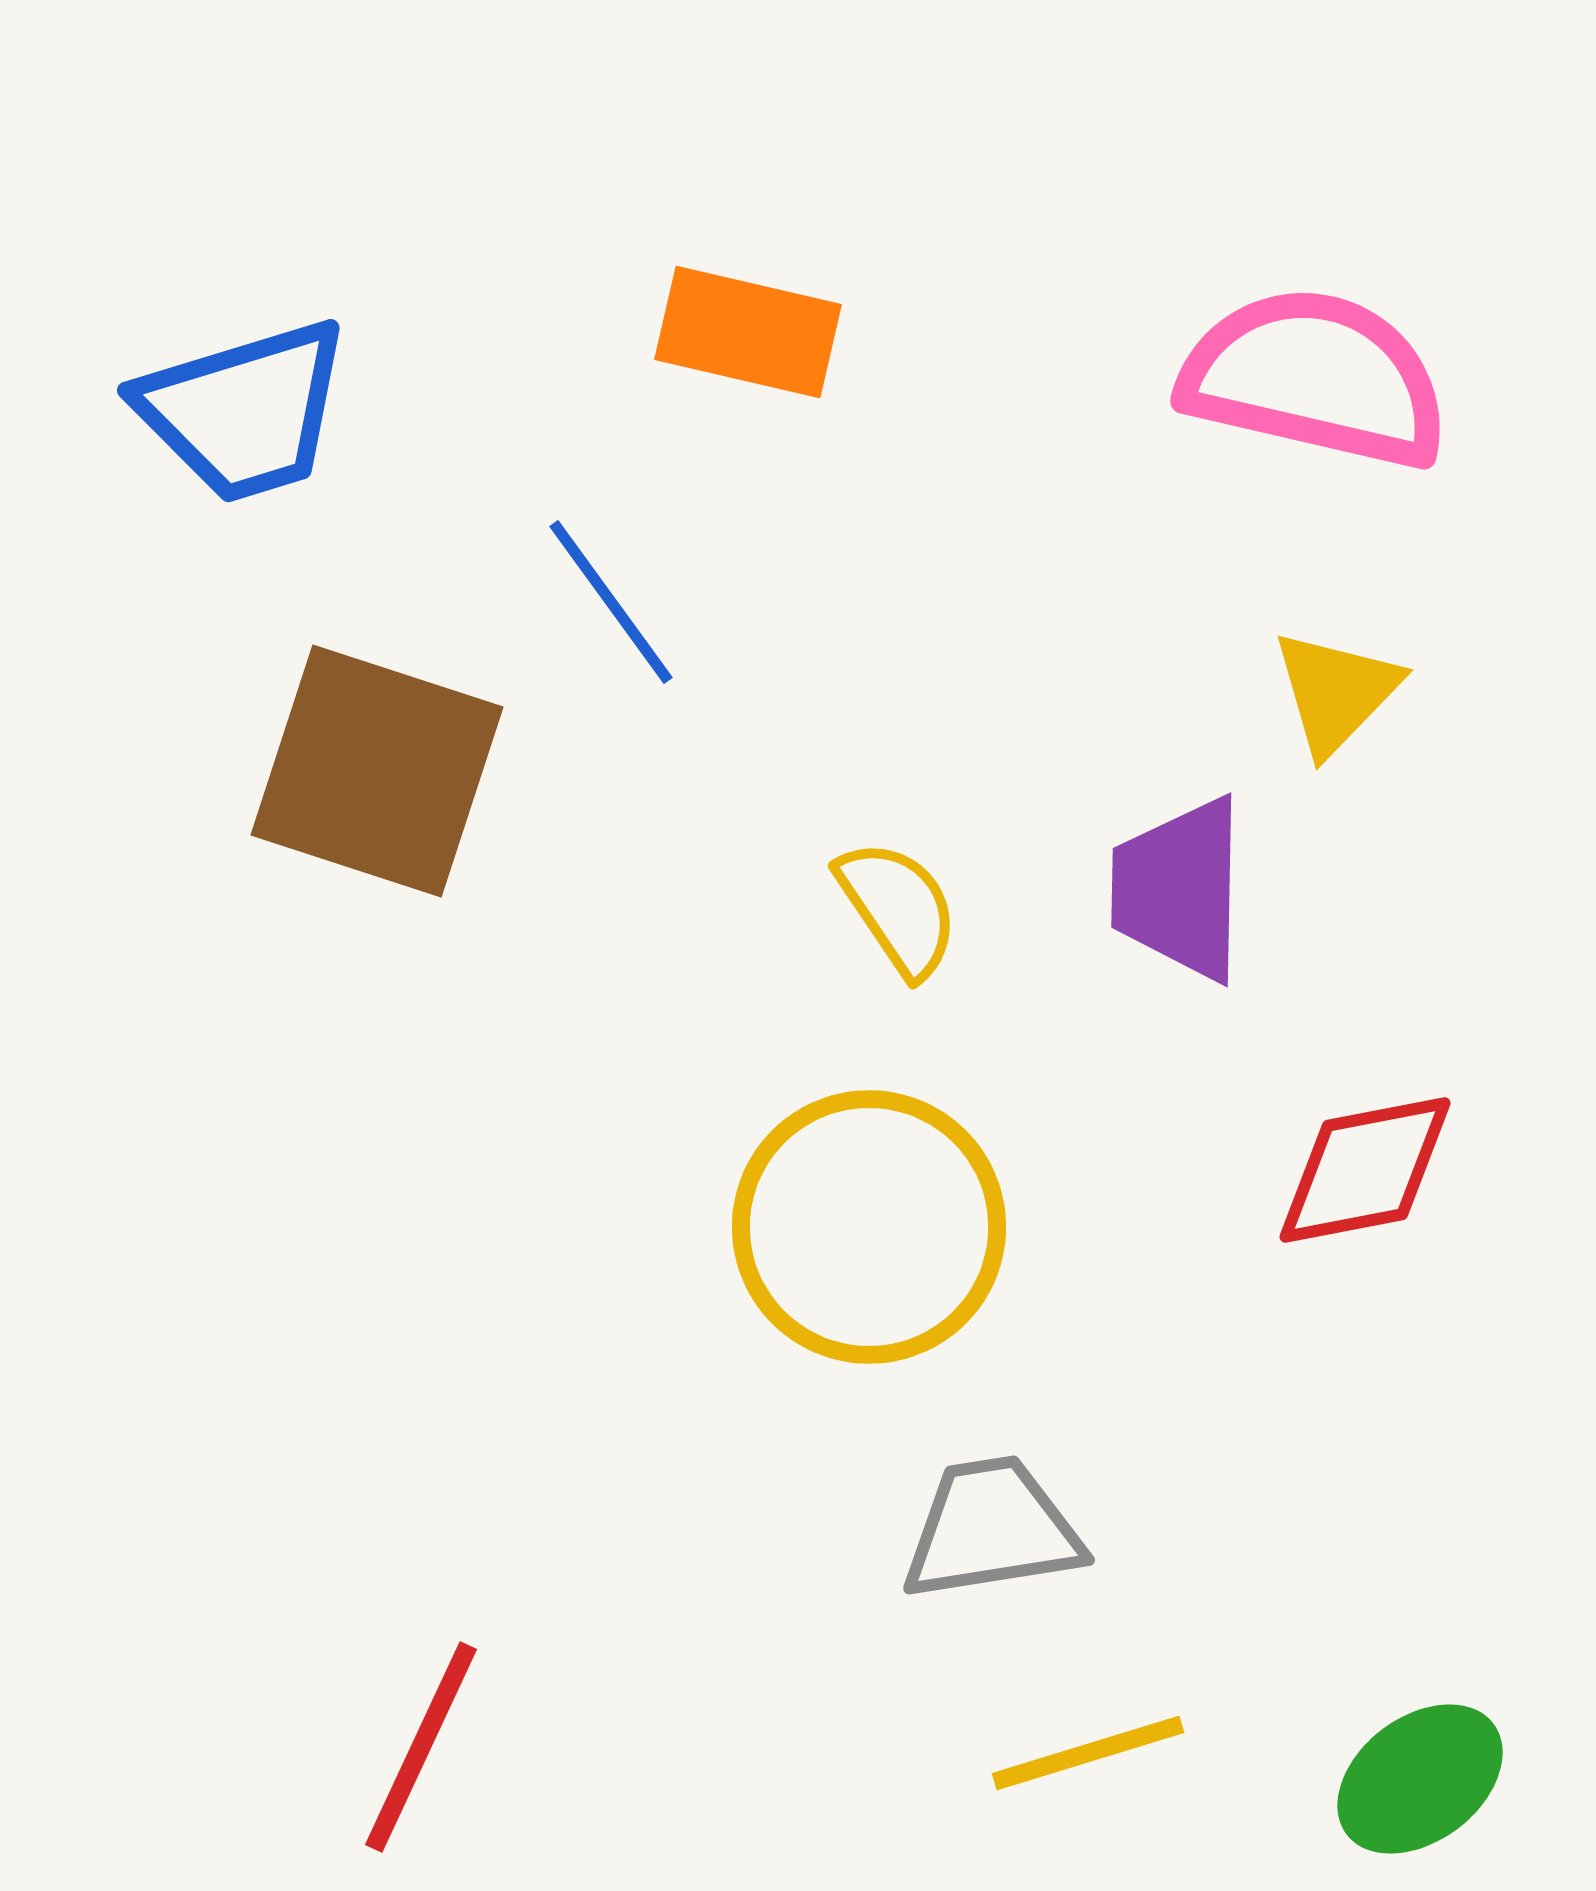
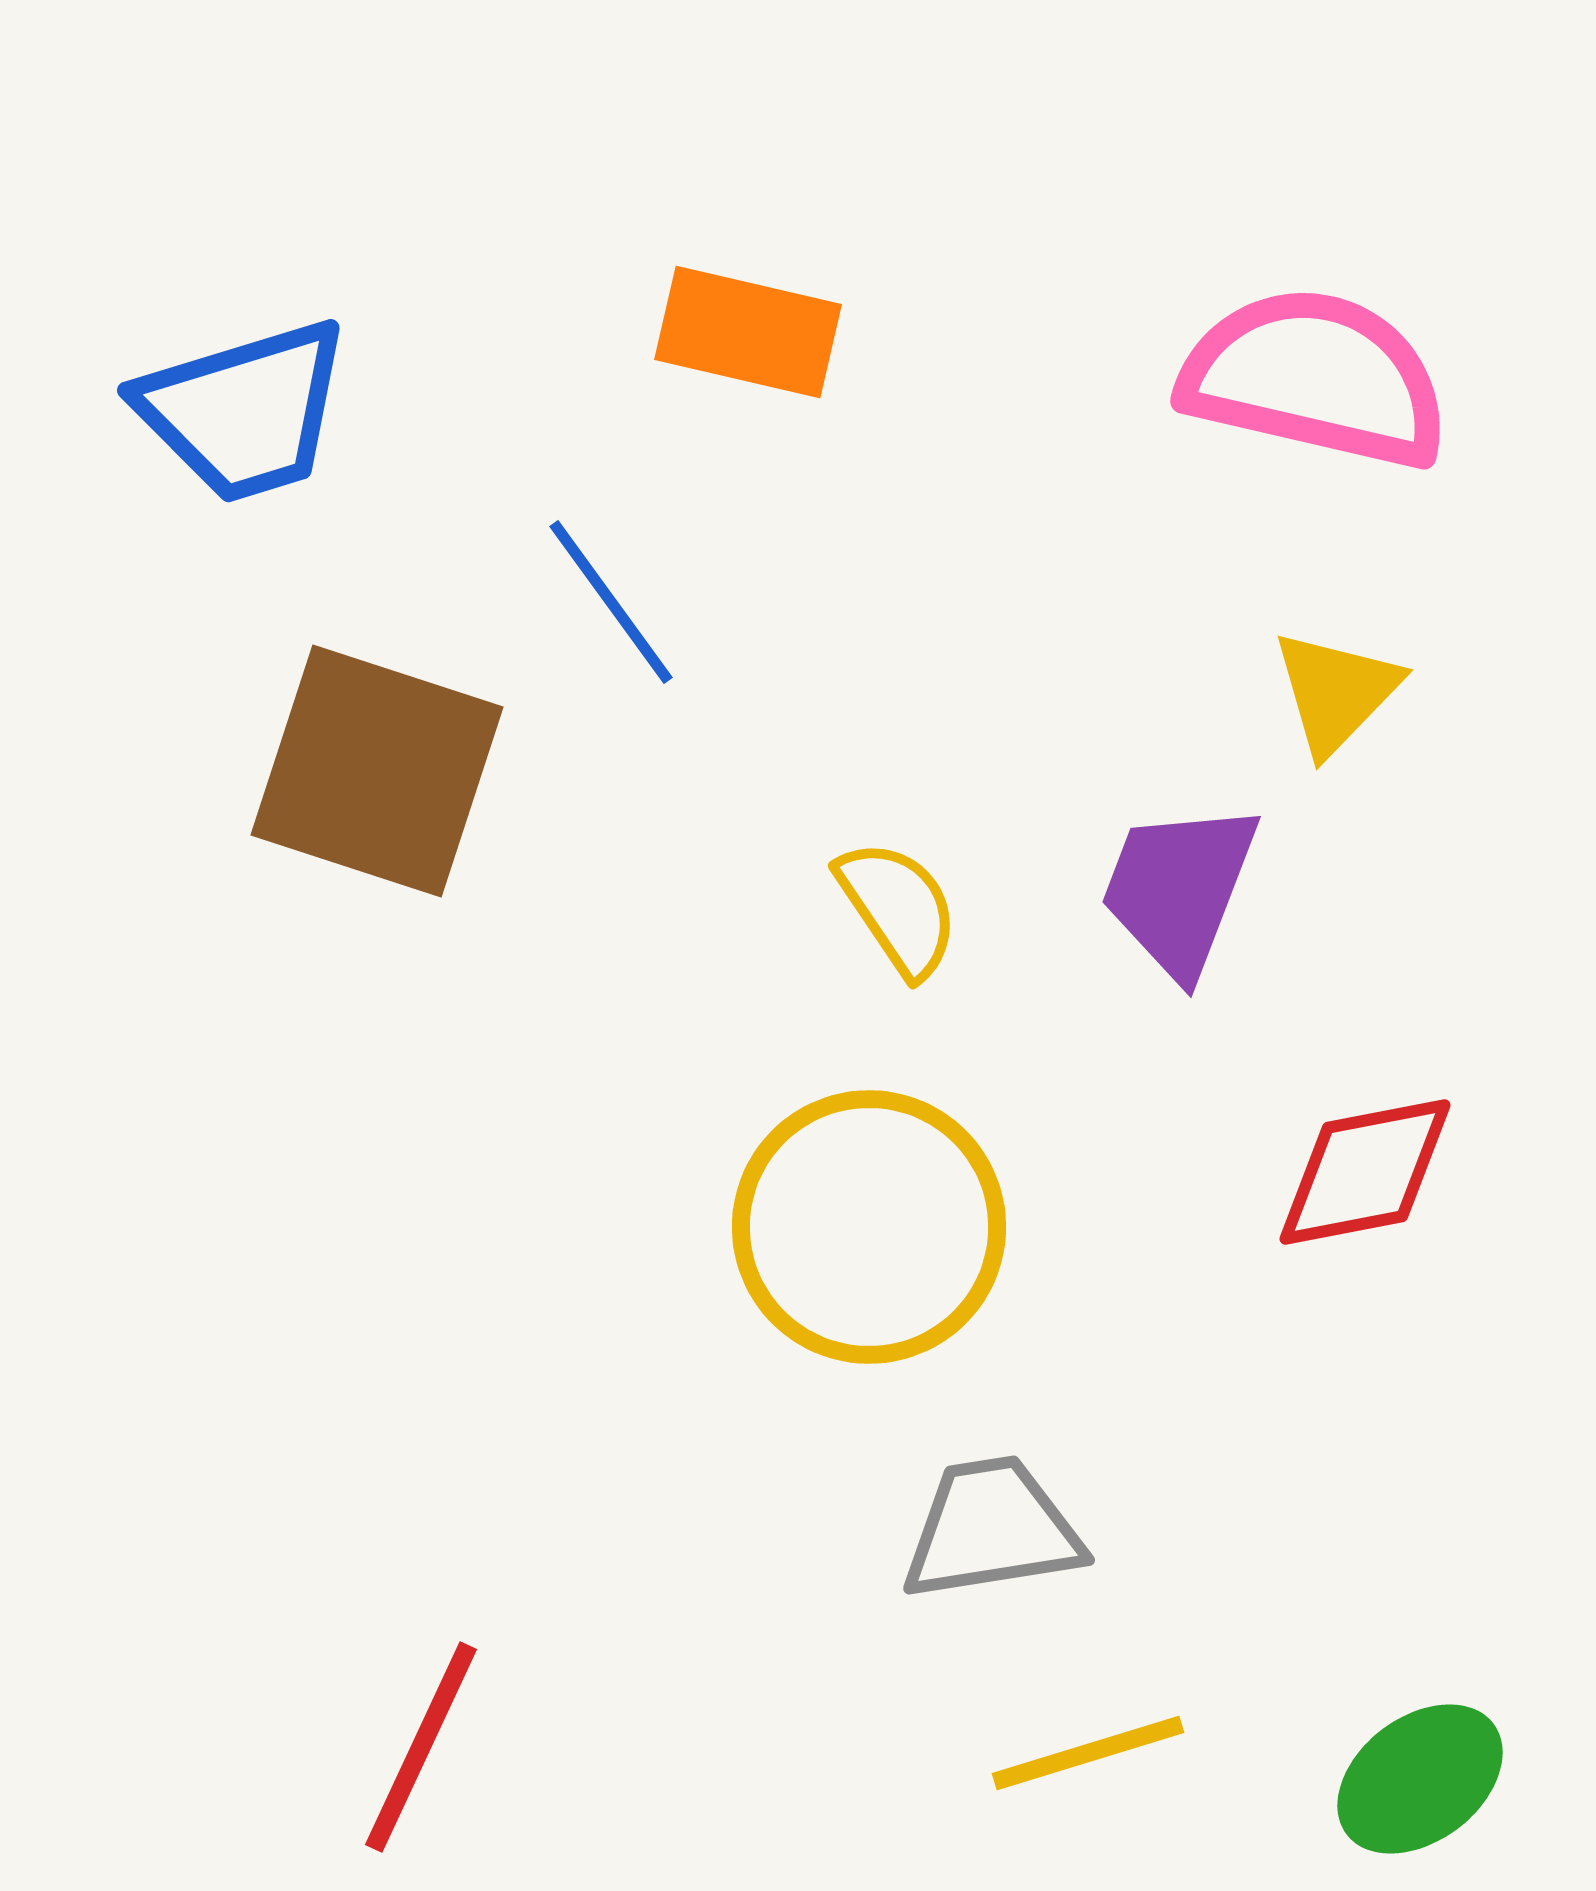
purple trapezoid: rotated 20 degrees clockwise
red diamond: moved 2 px down
